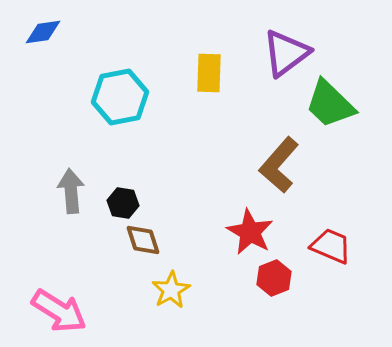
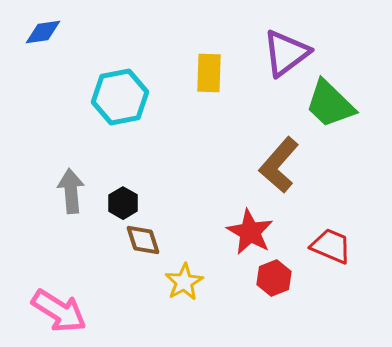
black hexagon: rotated 20 degrees clockwise
yellow star: moved 13 px right, 8 px up
